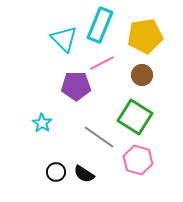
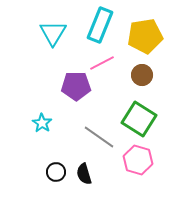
cyan triangle: moved 11 px left, 6 px up; rotated 16 degrees clockwise
green square: moved 4 px right, 2 px down
black semicircle: rotated 40 degrees clockwise
